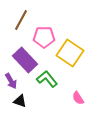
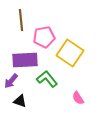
brown line: rotated 35 degrees counterclockwise
pink pentagon: rotated 10 degrees counterclockwise
purple rectangle: rotated 50 degrees counterclockwise
purple arrow: rotated 70 degrees clockwise
